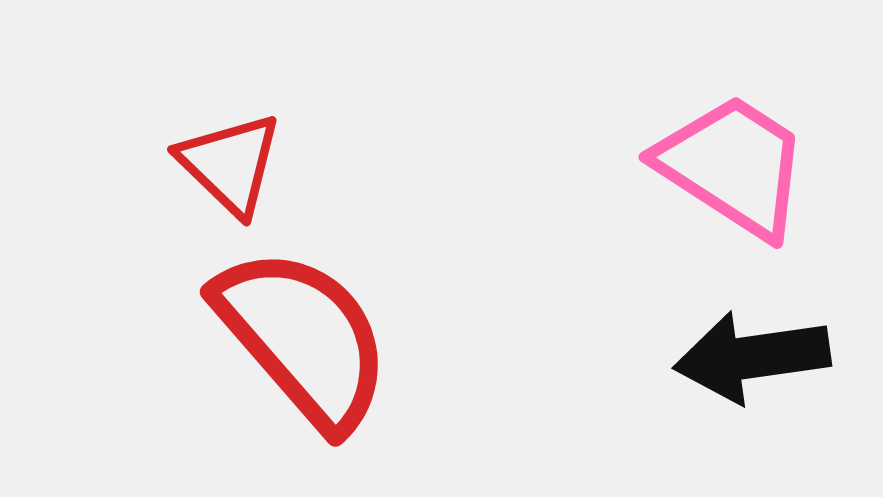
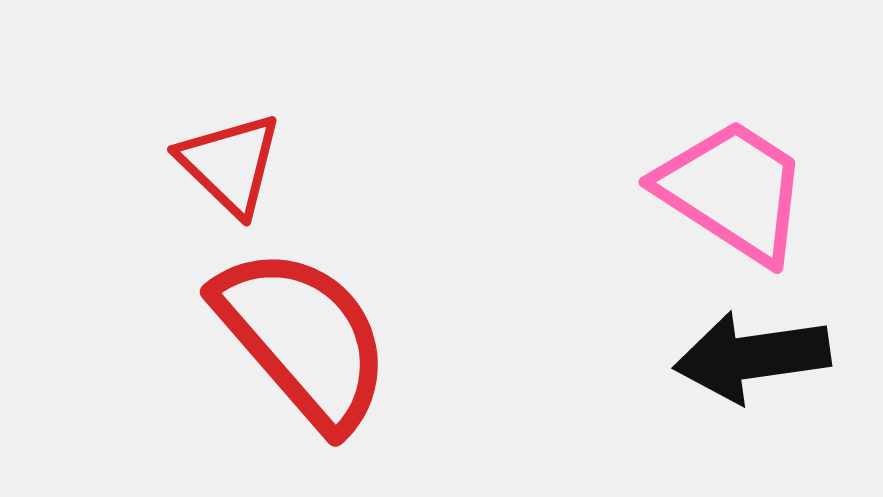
pink trapezoid: moved 25 px down
